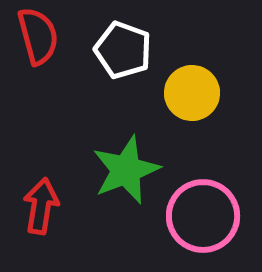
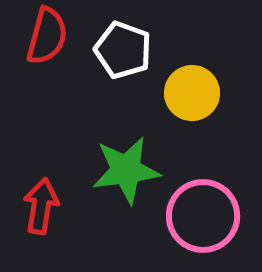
red semicircle: moved 9 px right; rotated 30 degrees clockwise
green star: rotated 14 degrees clockwise
